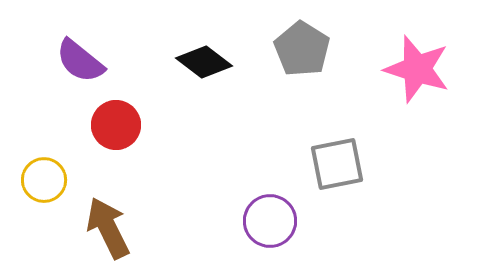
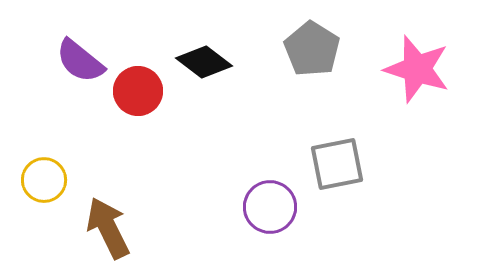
gray pentagon: moved 10 px right
red circle: moved 22 px right, 34 px up
purple circle: moved 14 px up
